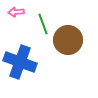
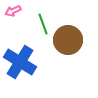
pink arrow: moved 3 px left, 1 px up; rotated 21 degrees counterclockwise
blue cross: rotated 12 degrees clockwise
